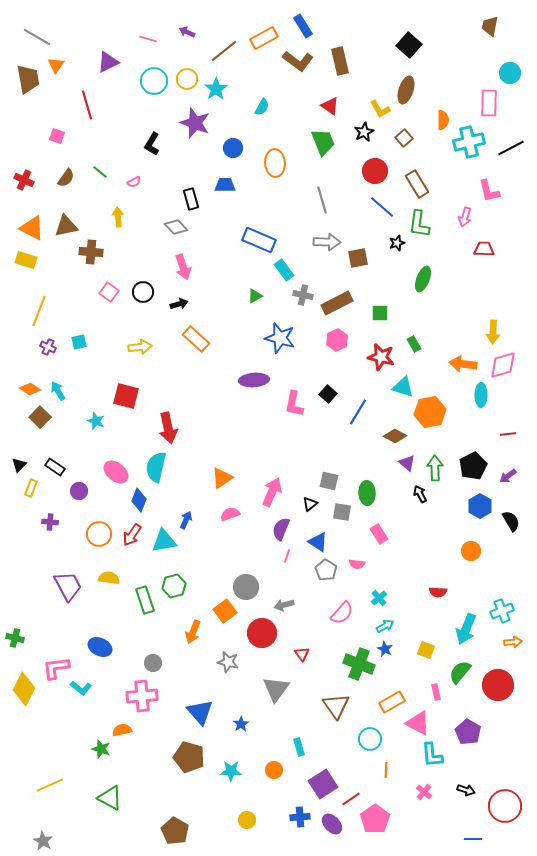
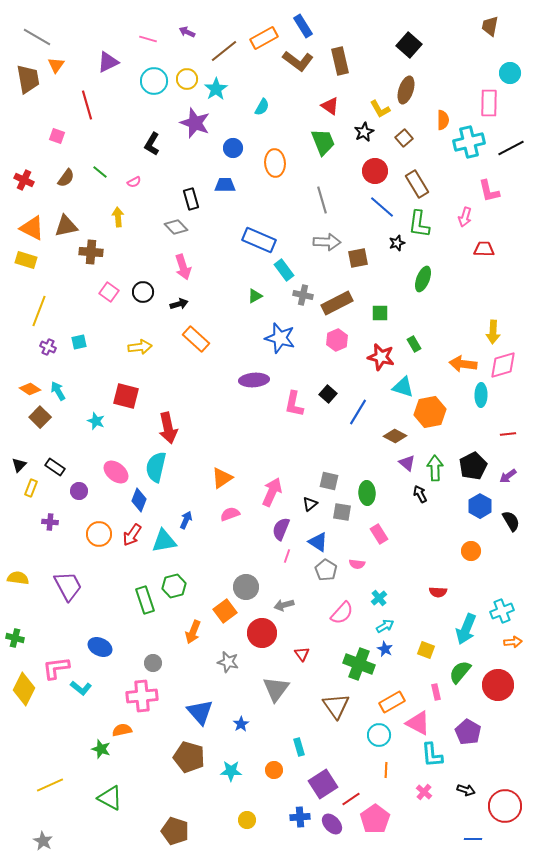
yellow semicircle at (109, 578): moved 91 px left
cyan circle at (370, 739): moved 9 px right, 4 px up
brown pentagon at (175, 831): rotated 12 degrees counterclockwise
